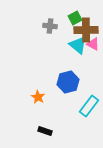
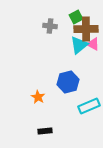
green square: moved 1 px right, 1 px up
brown cross: moved 1 px up
cyan triangle: moved 1 px right; rotated 42 degrees clockwise
cyan rectangle: rotated 30 degrees clockwise
black rectangle: rotated 24 degrees counterclockwise
